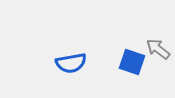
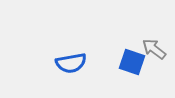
gray arrow: moved 4 px left
